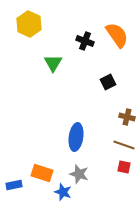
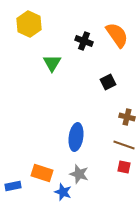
black cross: moved 1 px left
green triangle: moved 1 px left
blue rectangle: moved 1 px left, 1 px down
